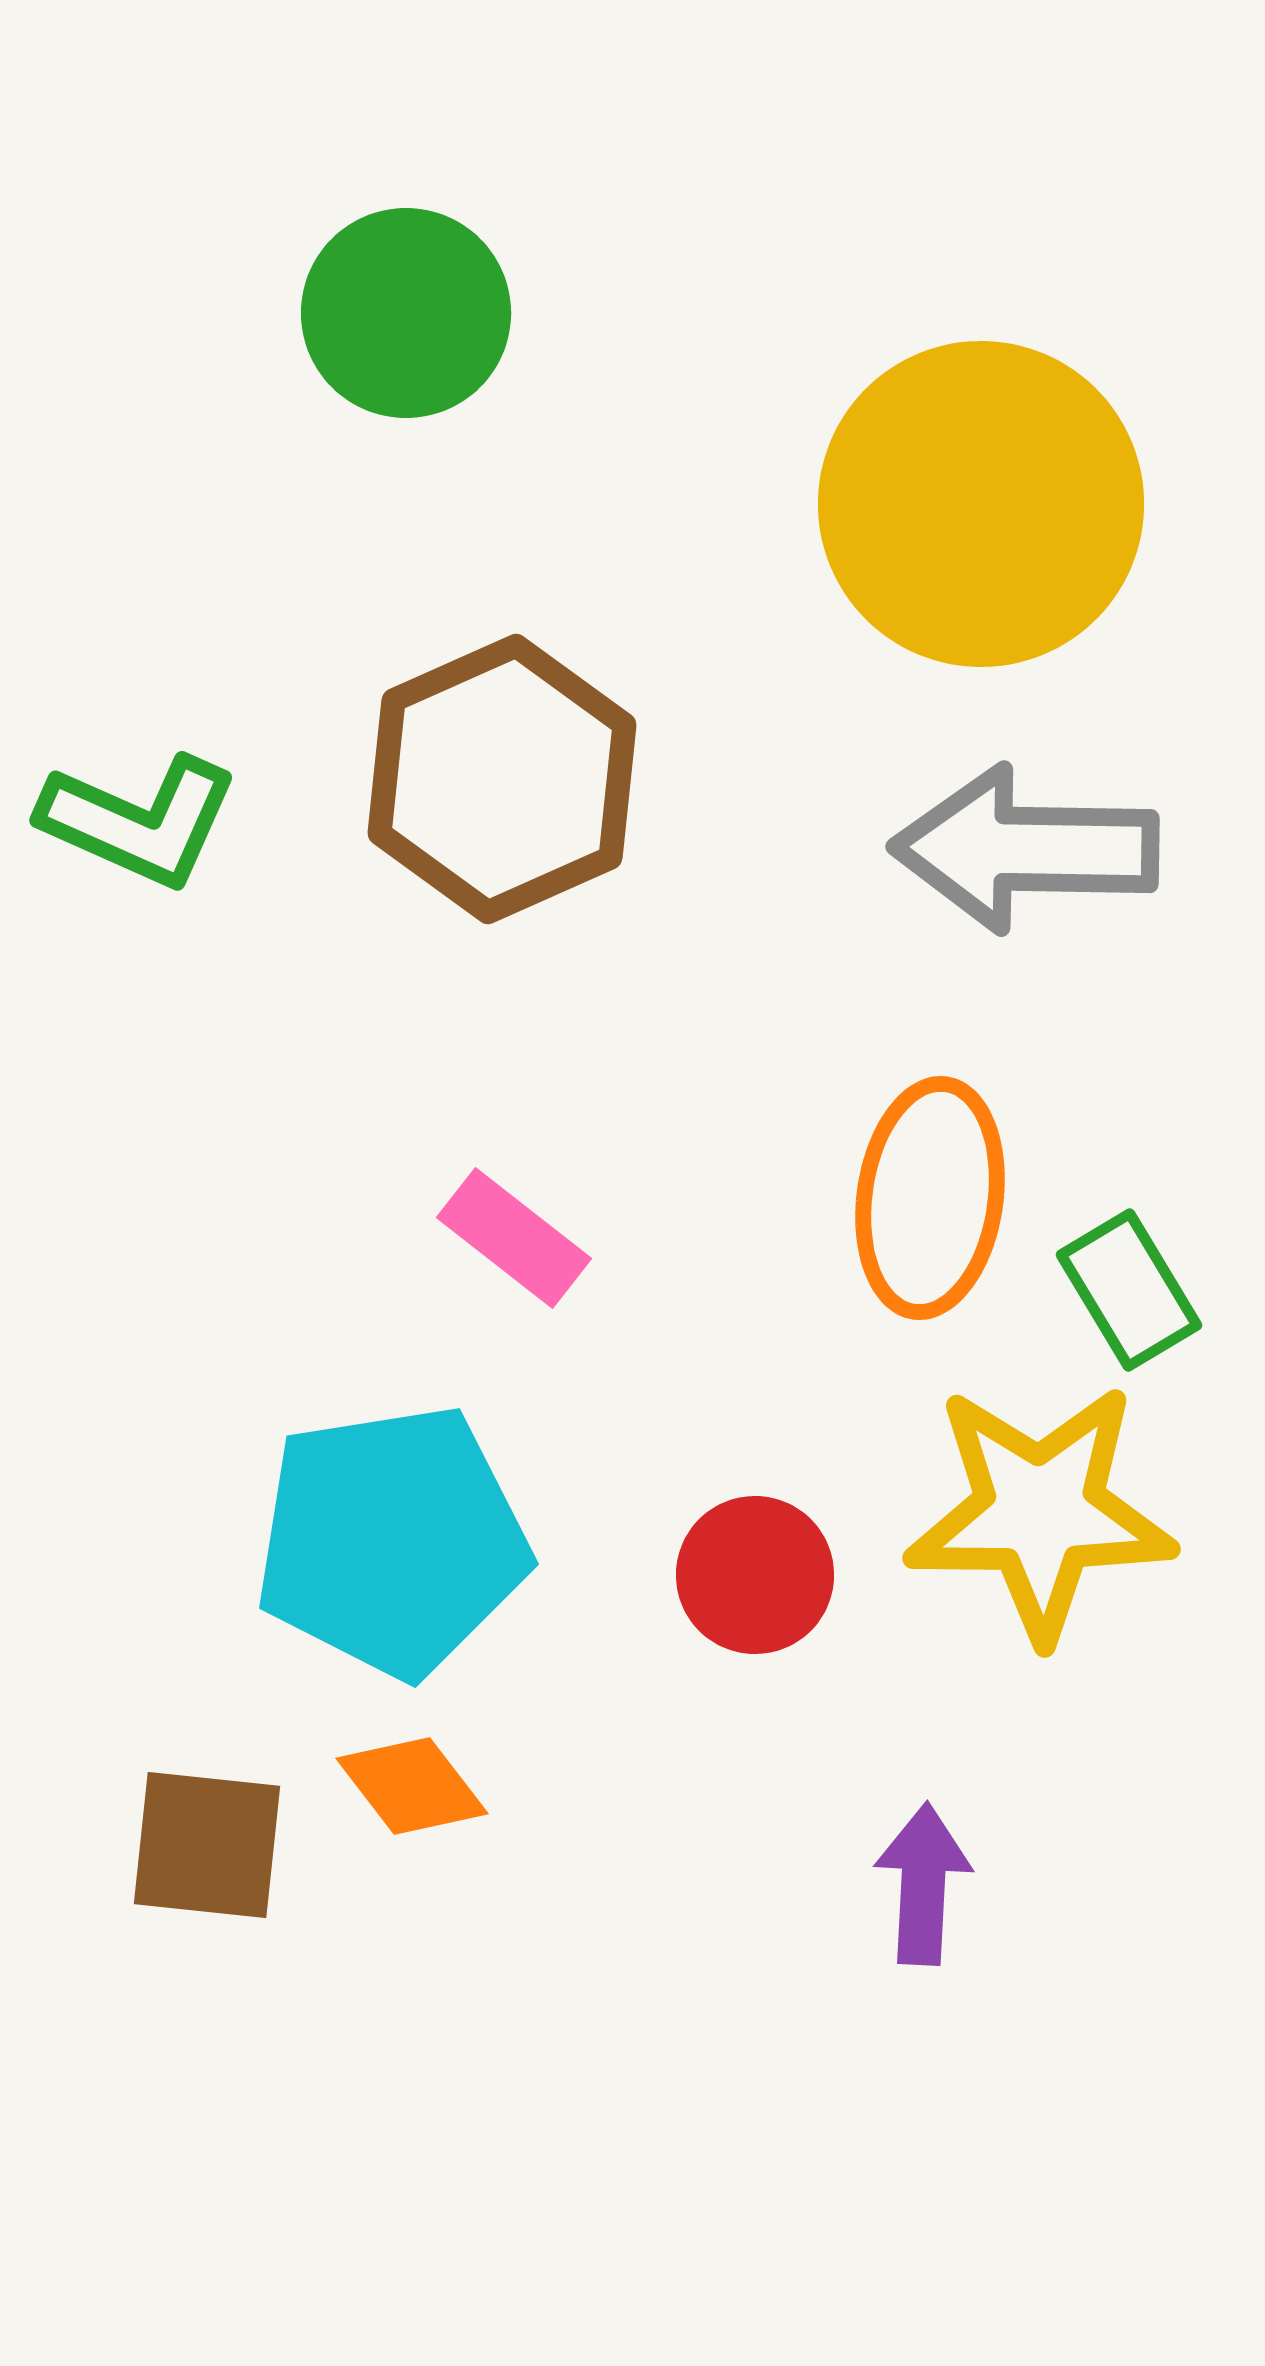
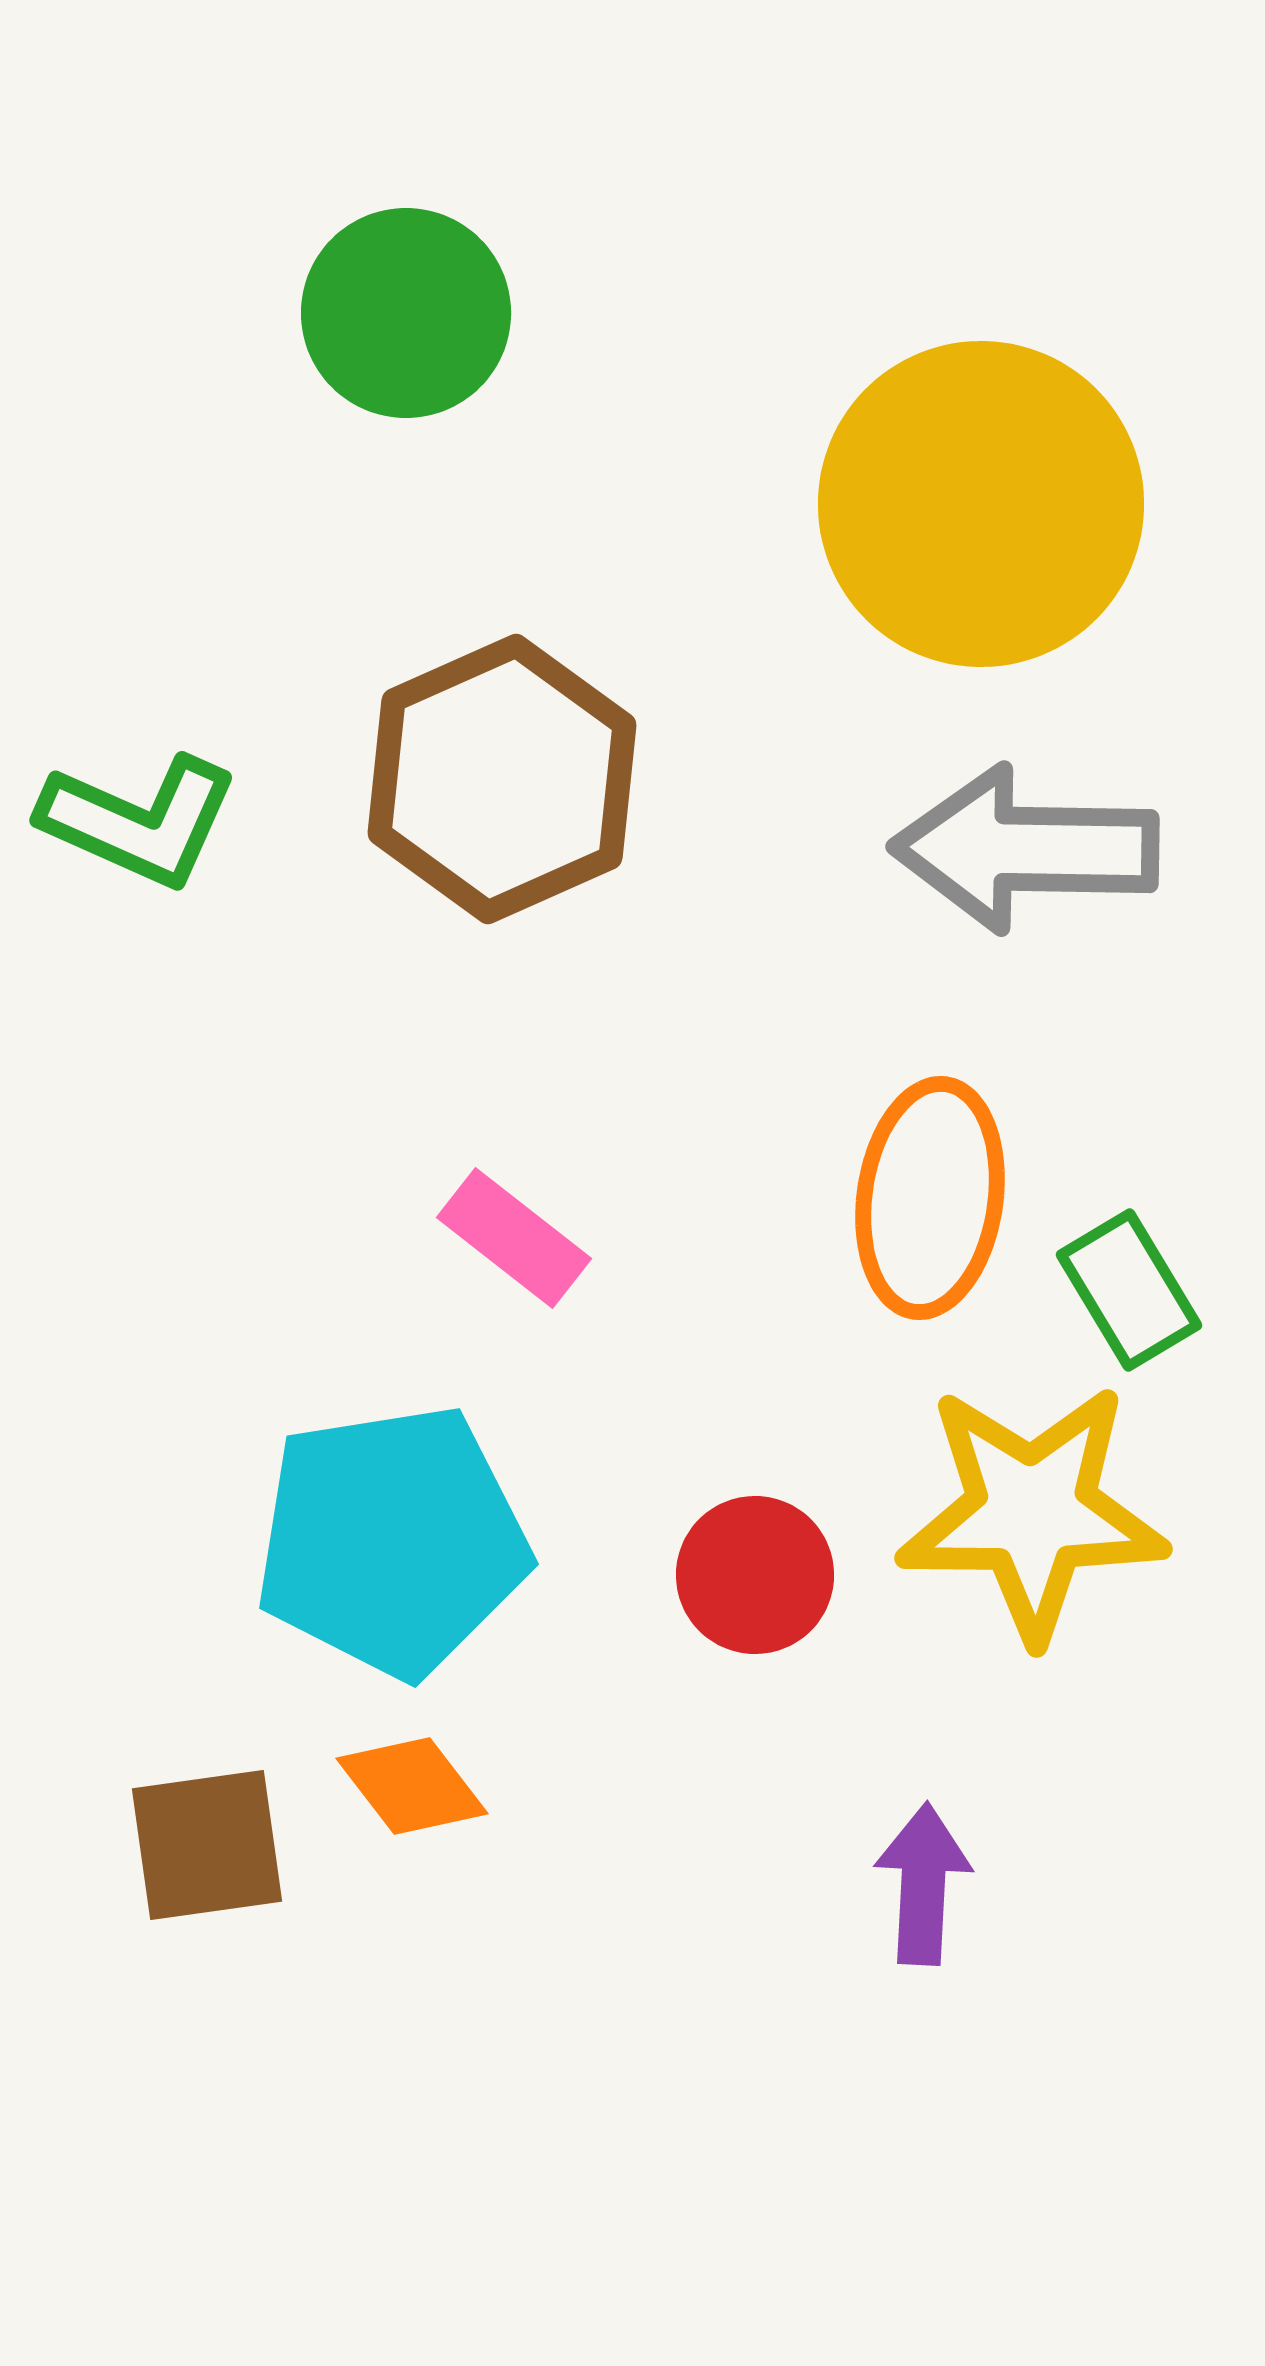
yellow star: moved 8 px left
brown square: rotated 14 degrees counterclockwise
